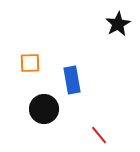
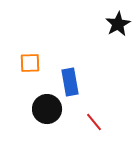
blue rectangle: moved 2 px left, 2 px down
black circle: moved 3 px right
red line: moved 5 px left, 13 px up
